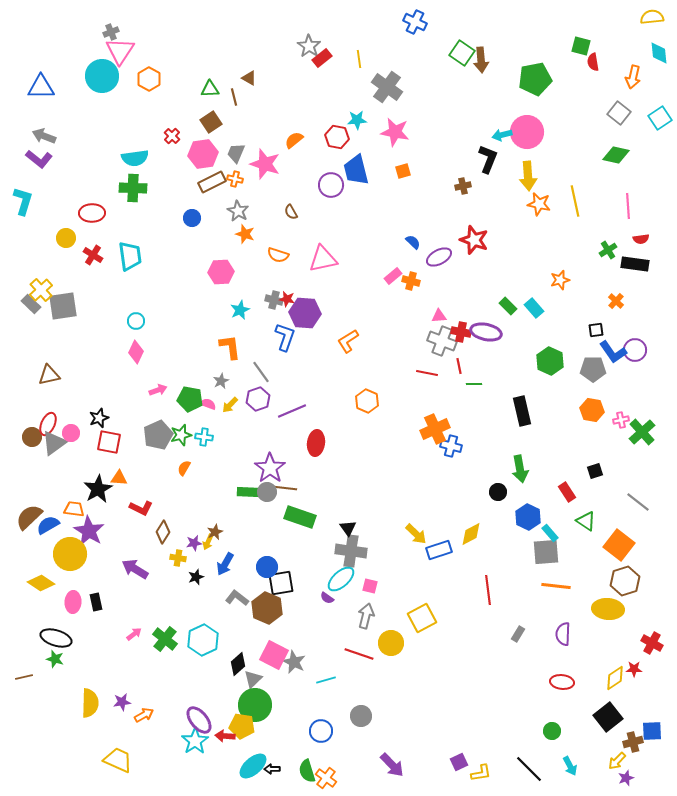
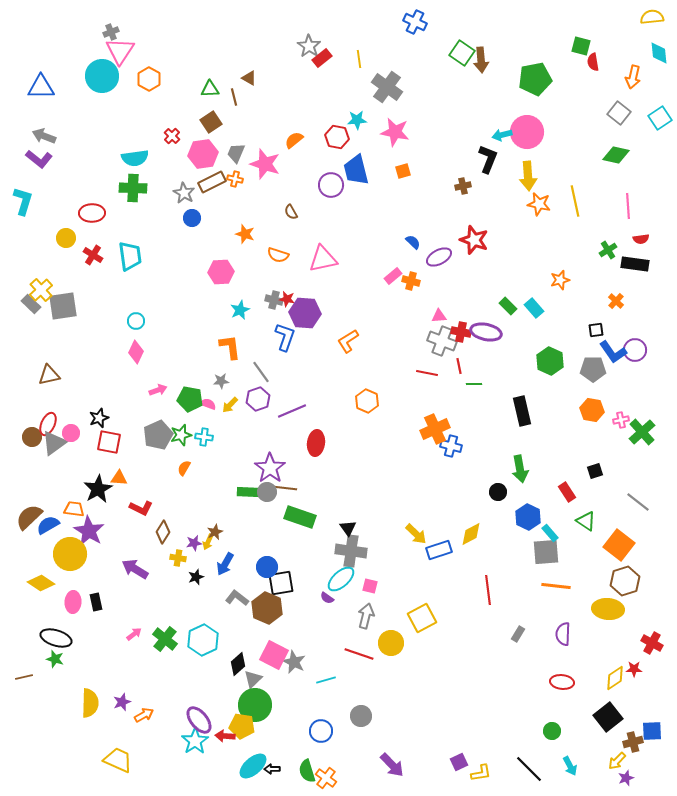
gray star at (238, 211): moved 54 px left, 18 px up
gray star at (221, 381): rotated 21 degrees clockwise
purple star at (122, 702): rotated 12 degrees counterclockwise
